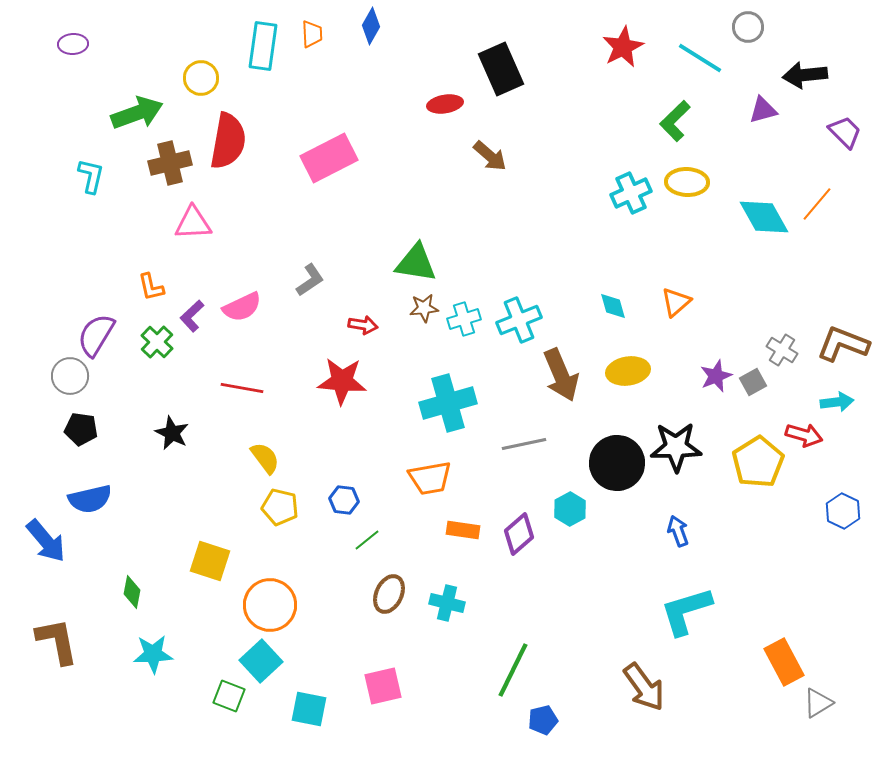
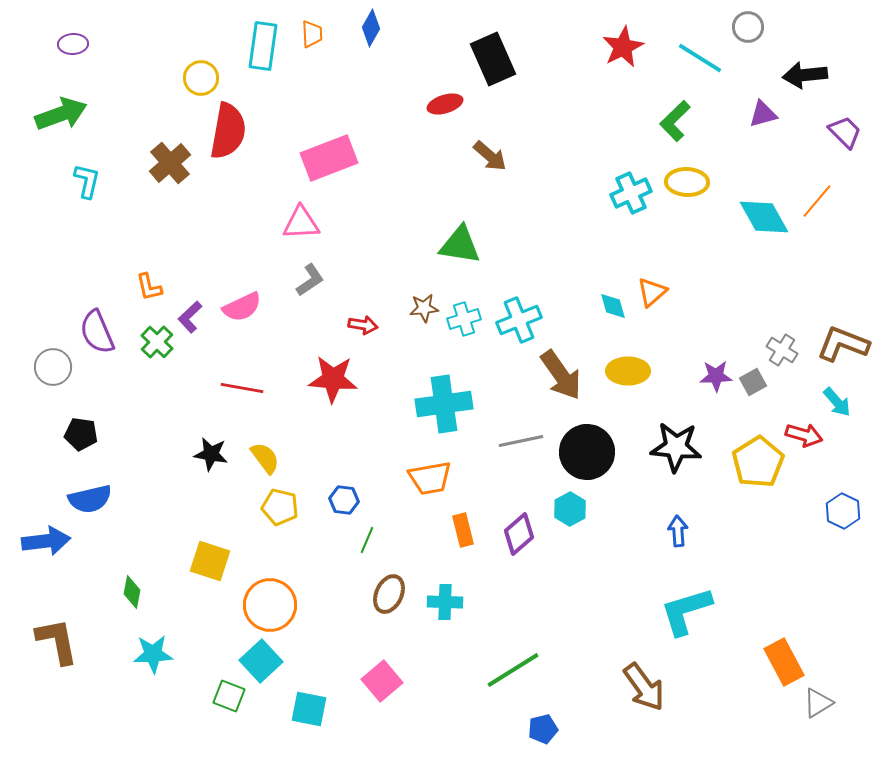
blue diamond at (371, 26): moved 2 px down
black rectangle at (501, 69): moved 8 px left, 10 px up
red ellipse at (445, 104): rotated 8 degrees counterclockwise
purple triangle at (763, 110): moved 4 px down
green arrow at (137, 113): moved 76 px left, 1 px down
red semicircle at (228, 141): moved 10 px up
pink rectangle at (329, 158): rotated 6 degrees clockwise
brown cross at (170, 163): rotated 27 degrees counterclockwise
cyan L-shape at (91, 176): moved 4 px left, 5 px down
orange line at (817, 204): moved 3 px up
pink triangle at (193, 223): moved 108 px right
green triangle at (416, 263): moved 44 px right, 18 px up
orange L-shape at (151, 287): moved 2 px left
orange triangle at (676, 302): moved 24 px left, 10 px up
purple L-shape at (192, 316): moved 2 px left, 1 px down
purple semicircle at (96, 335): moved 1 px right, 3 px up; rotated 54 degrees counterclockwise
yellow ellipse at (628, 371): rotated 9 degrees clockwise
brown arrow at (561, 375): rotated 12 degrees counterclockwise
gray circle at (70, 376): moved 17 px left, 9 px up
purple star at (716, 376): rotated 20 degrees clockwise
red star at (342, 381): moved 9 px left, 2 px up
cyan arrow at (837, 402): rotated 56 degrees clockwise
cyan cross at (448, 403): moved 4 px left, 1 px down; rotated 8 degrees clockwise
black pentagon at (81, 429): moved 5 px down
black star at (172, 433): moved 39 px right, 21 px down; rotated 16 degrees counterclockwise
gray line at (524, 444): moved 3 px left, 3 px up
black star at (676, 447): rotated 6 degrees clockwise
black circle at (617, 463): moved 30 px left, 11 px up
orange rectangle at (463, 530): rotated 68 degrees clockwise
blue arrow at (678, 531): rotated 16 degrees clockwise
green line at (367, 540): rotated 28 degrees counterclockwise
blue arrow at (46, 541): rotated 57 degrees counterclockwise
cyan cross at (447, 603): moved 2 px left, 1 px up; rotated 12 degrees counterclockwise
green line at (513, 670): rotated 32 degrees clockwise
pink square at (383, 686): moved 1 px left, 5 px up; rotated 27 degrees counterclockwise
blue pentagon at (543, 720): moved 9 px down
